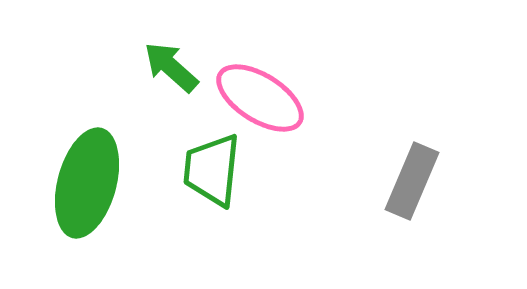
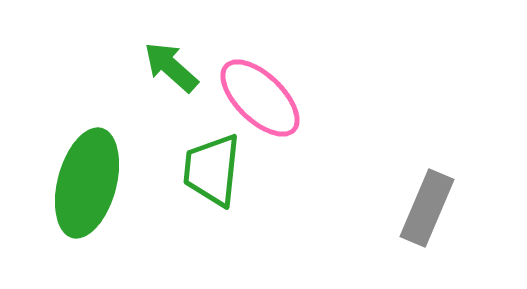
pink ellipse: rotated 12 degrees clockwise
gray rectangle: moved 15 px right, 27 px down
